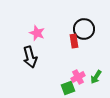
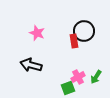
black circle: moved 2 px down
black arrow: moved 1 px right, 8 px down; rotated 120 degrees clockwise
